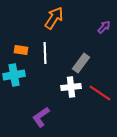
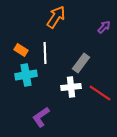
orange arrow: moved 2 px right, 1 px up
orange rectangle: rotated 24 degrees clockwise
cyan cross: moved 12 px right
